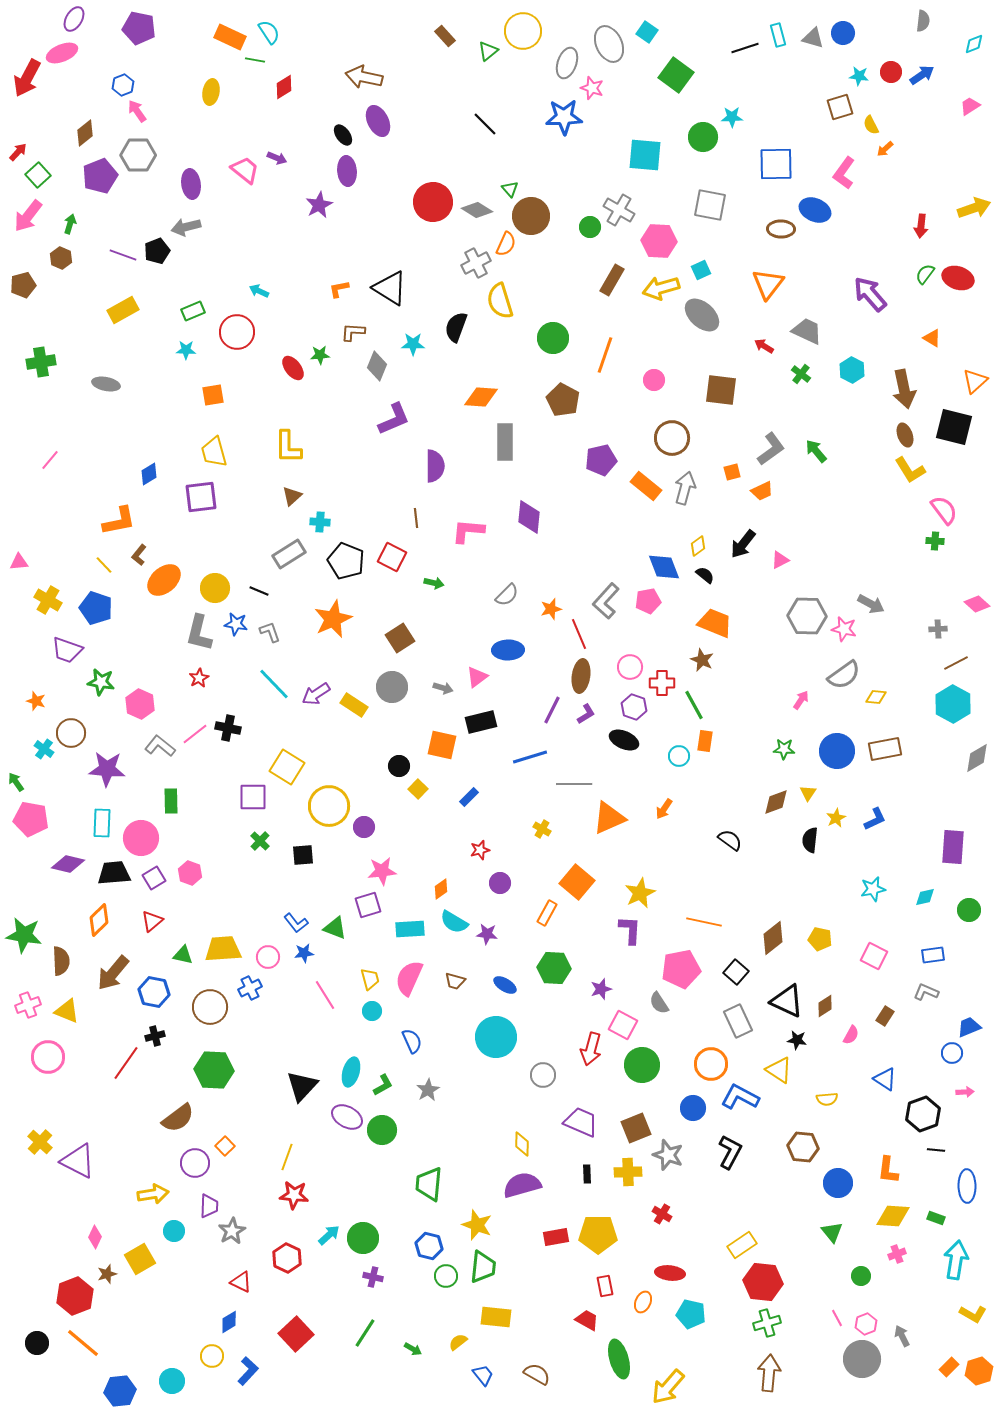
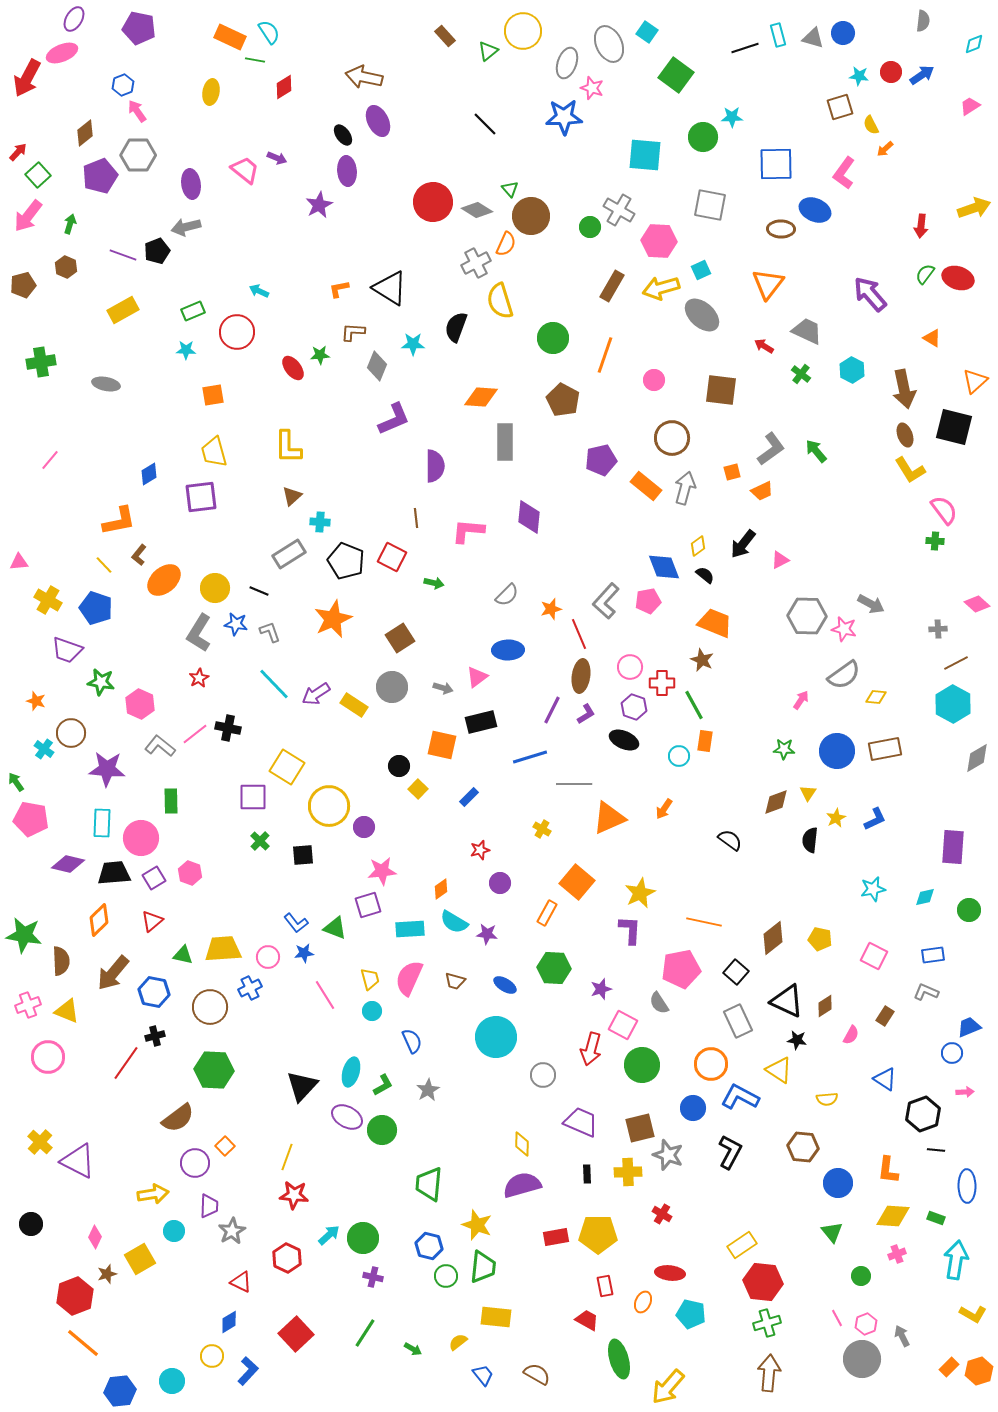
brown hexagon at (61, 258): moved 5 px right, 9 px down
brown rectangle at (612, 280): moved 6 px down
gray L-shape at (199, 633): rotated 18 degrees clockwise
brown square at (636, 1128): moved 4 px right; rotated 8 degrees clockwise
black circle at (37, 1343): moved 6 px left, 119 px up
